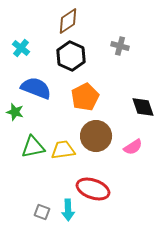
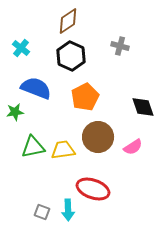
green star: rotated 24 degrees counterclockwise
brown circle: moved 2 px right, 1 px down
